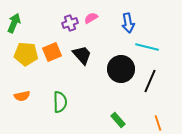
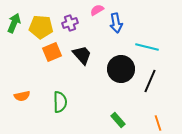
pink semicircle: moved 6 px right, 8 px up
blue arrow: moved 12 px left
yellow pentagon: moved 15 px right, 27 px up
